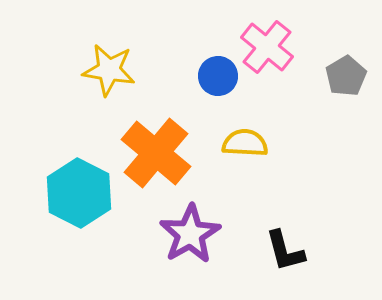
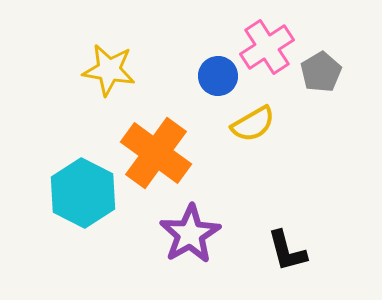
pink cross: rotated 18 degrees clockwise
gray pentagon: moved 25 px left, 4 px up
yellow semicircle: moved 8 px right, 19 px up; rotated 147 degrees clockwise
orange cross: rotated 4 degrees counterclockwise
cyan hexagon: moved 4 px right
black L-shape: moved 2 px right
